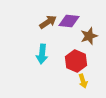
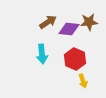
purple diamond: moved 8 px down
brown star: moved 14 px up; rotated 12 degrees clockwise
cyan arrow: rotated 12 degrees counterclockwise
red hexagon: moved 1 px left, 2 px up
